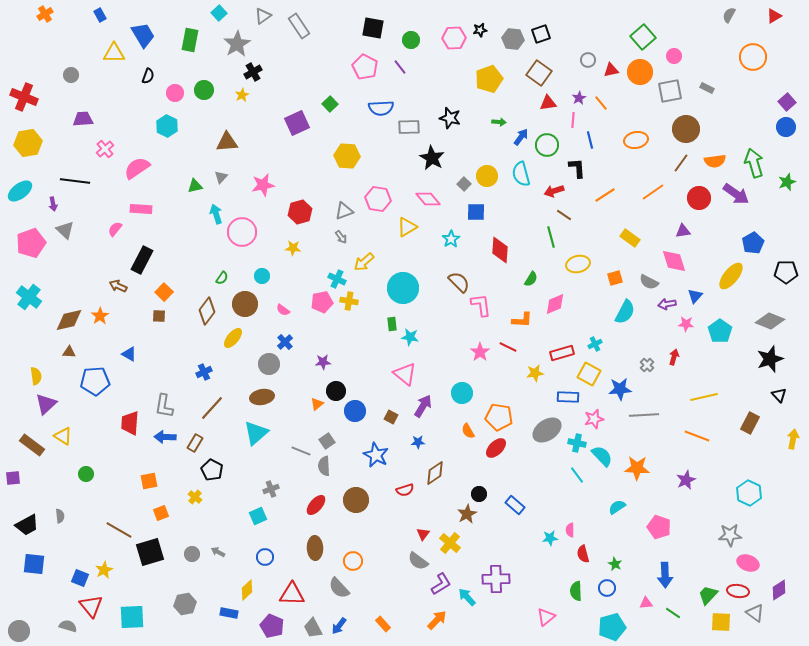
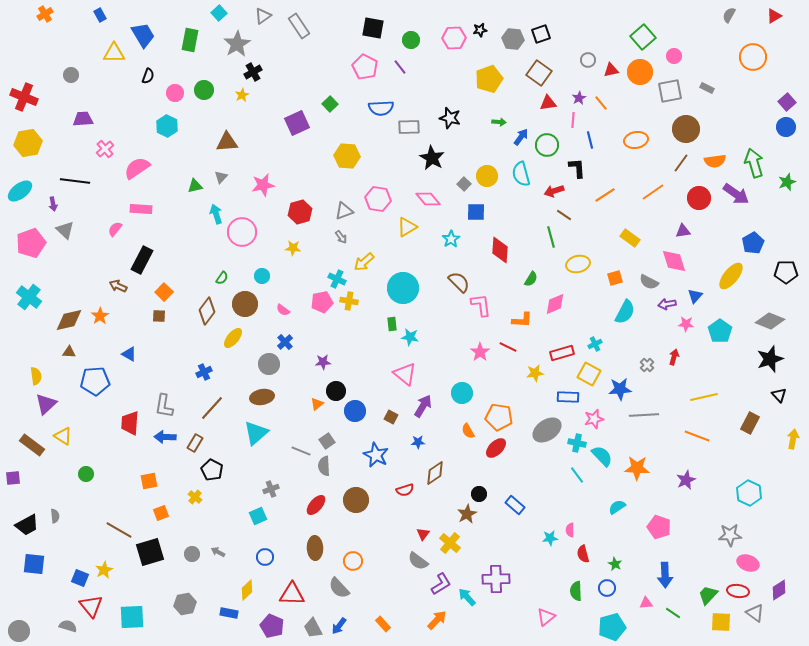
gray semicircle at (60, 516): moved 5 px left
